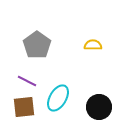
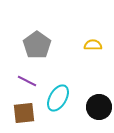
brown square: moved 6 px down
